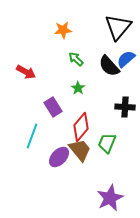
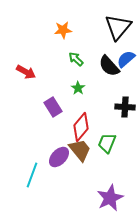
cyan line: moved 39 px down
